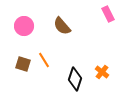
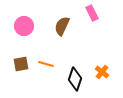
pink rectangle: moved 16 px left, 1 px up
brown semicircle: rotated 66 degrees clockwise
orange line: moved 2 px right, 4 px down; rotated 42 degrees counterclockwise
brown square: moved 2 px left; rotated 28 degrees counterclockwise
